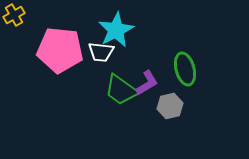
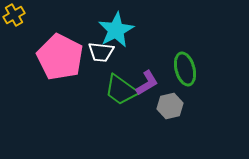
pink pentagon: moved 7 px down; rotated 21 degrees clockwise
